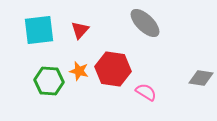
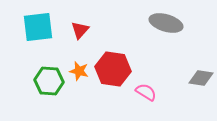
gray ellipse: moved 21 px right; rotated 28 degrees counterclockwise
cyan square: moved 1 px left, 3 px up
